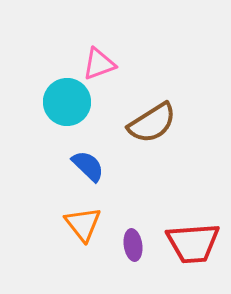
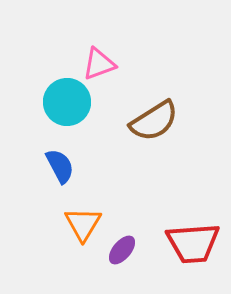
brown semicircle: moved 2 px right, 2 px up
blue semicircle: moved 28 px left; rotated 18 degrees clockwise
orange triangle: rotated 9 degrees clockwise
purple ellipse: moved 11 px left, 5 px down; rotated 48 degrees clockwise
